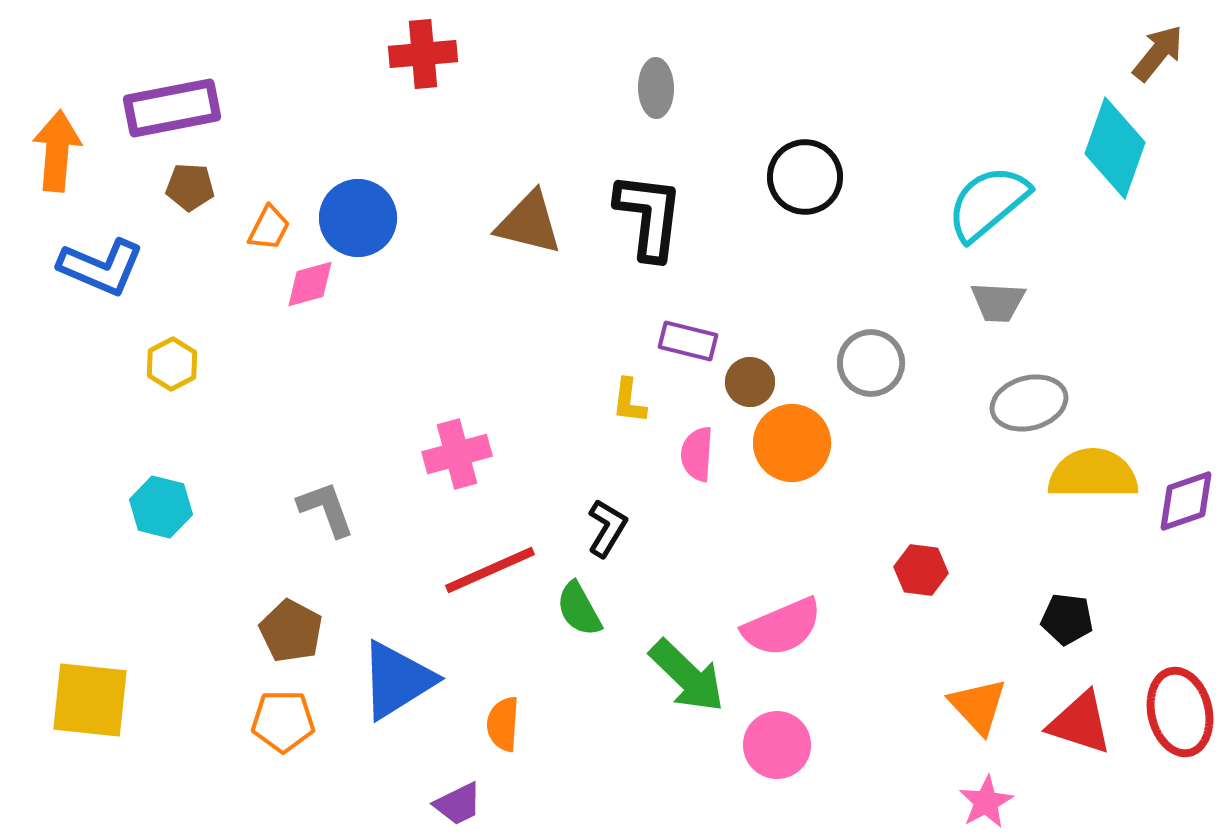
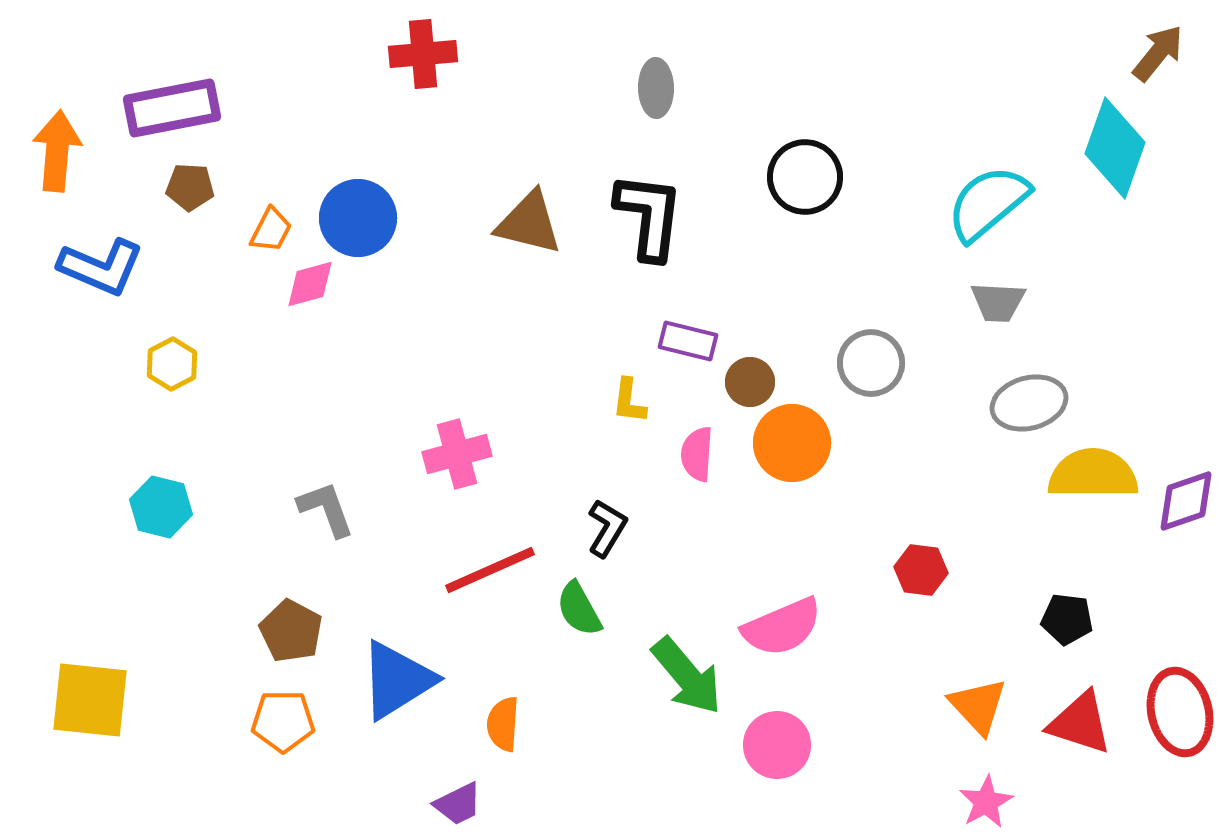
orange trapezoid at (269, 228): moved 2 px right, 2 px down
green arrow at (687, 676): rotated 6 degrees clockwise
